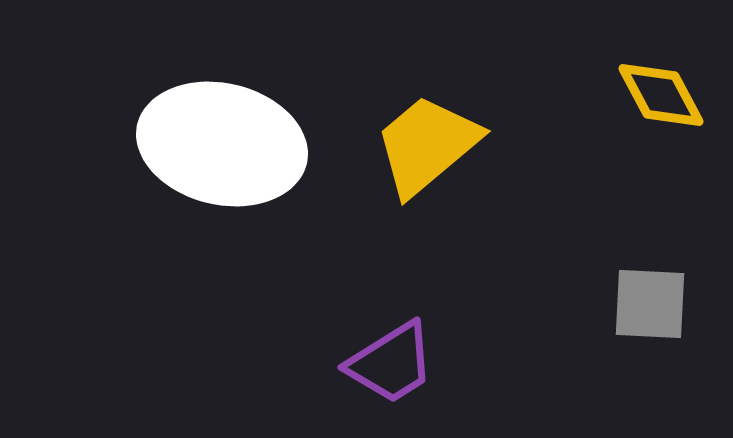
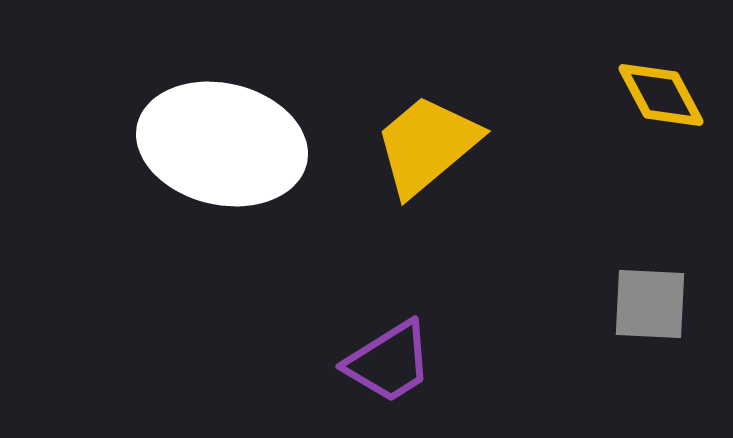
purple trapezoid: moved 2 px left, 1 px up
